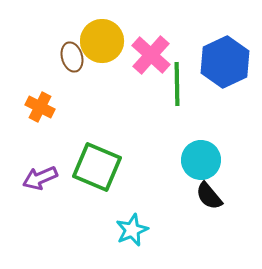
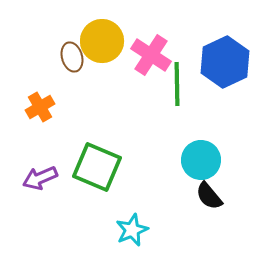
pink cross: rotated 9 degrees counterclockwise
orange cross: rotated 32 degrees clockwise
